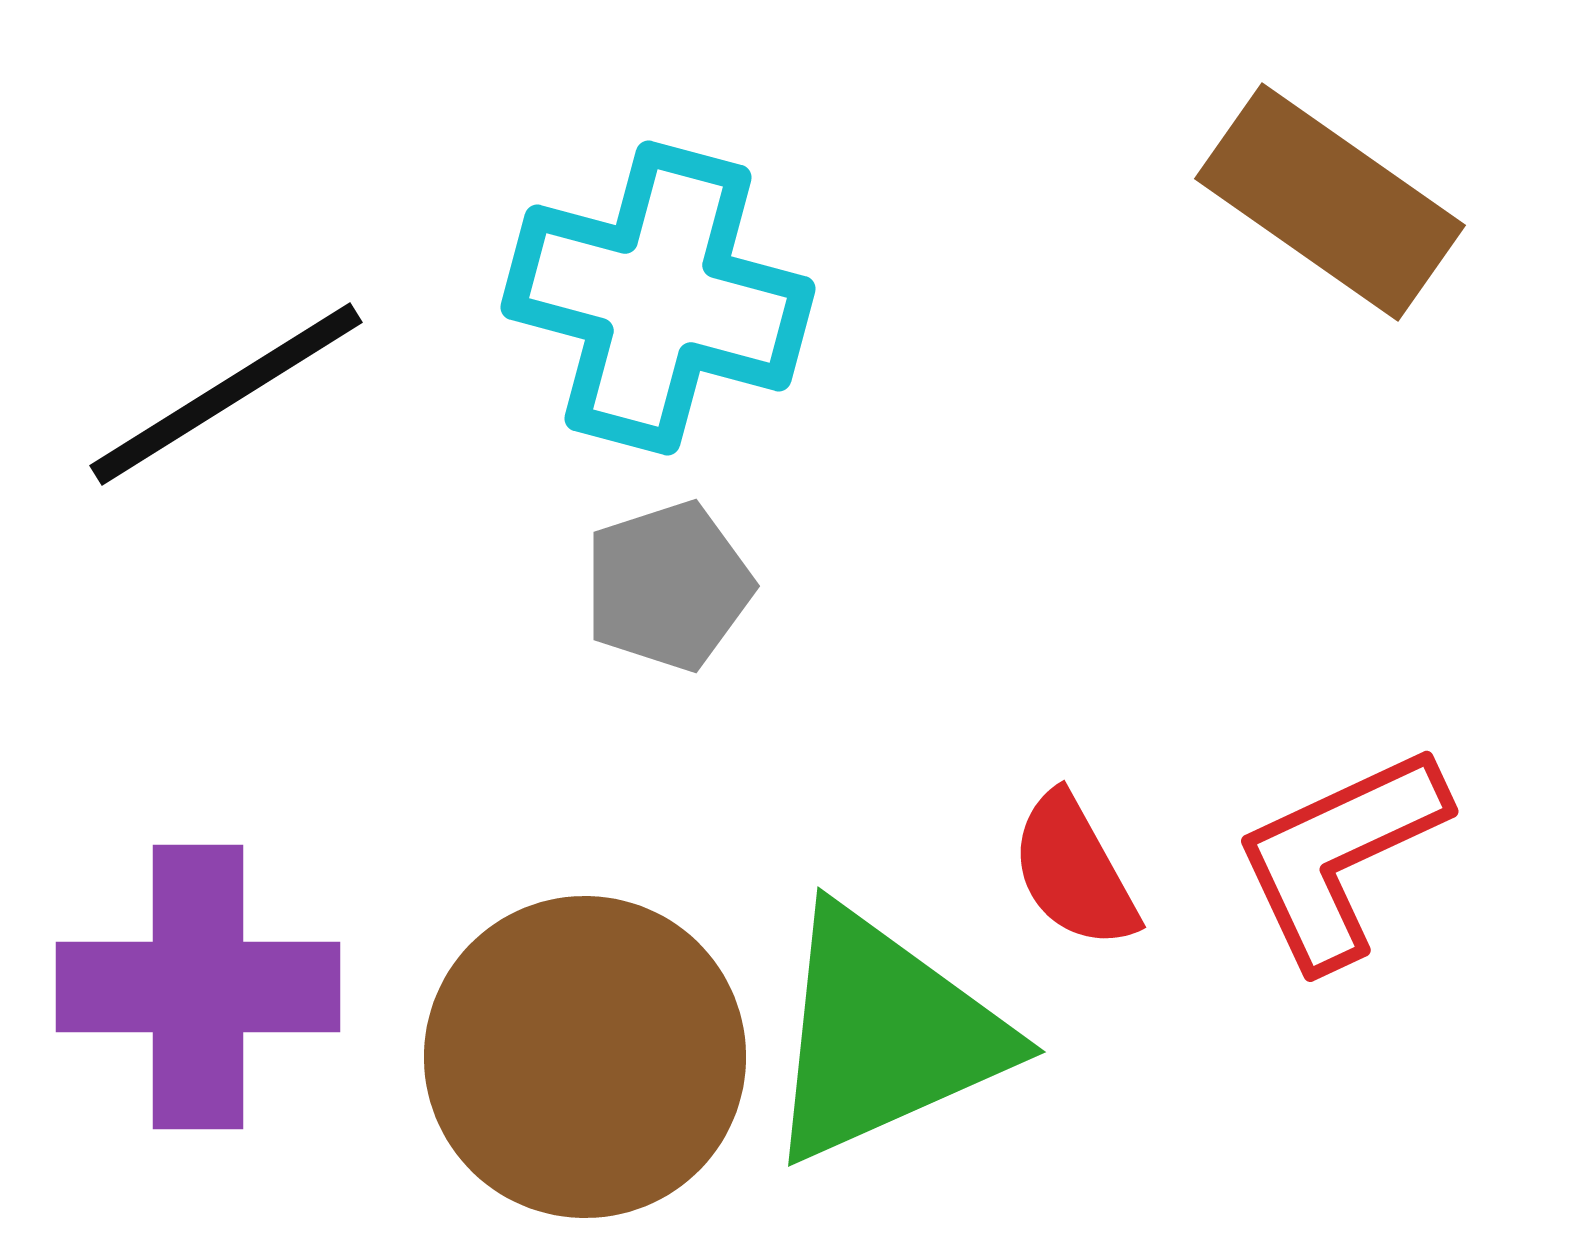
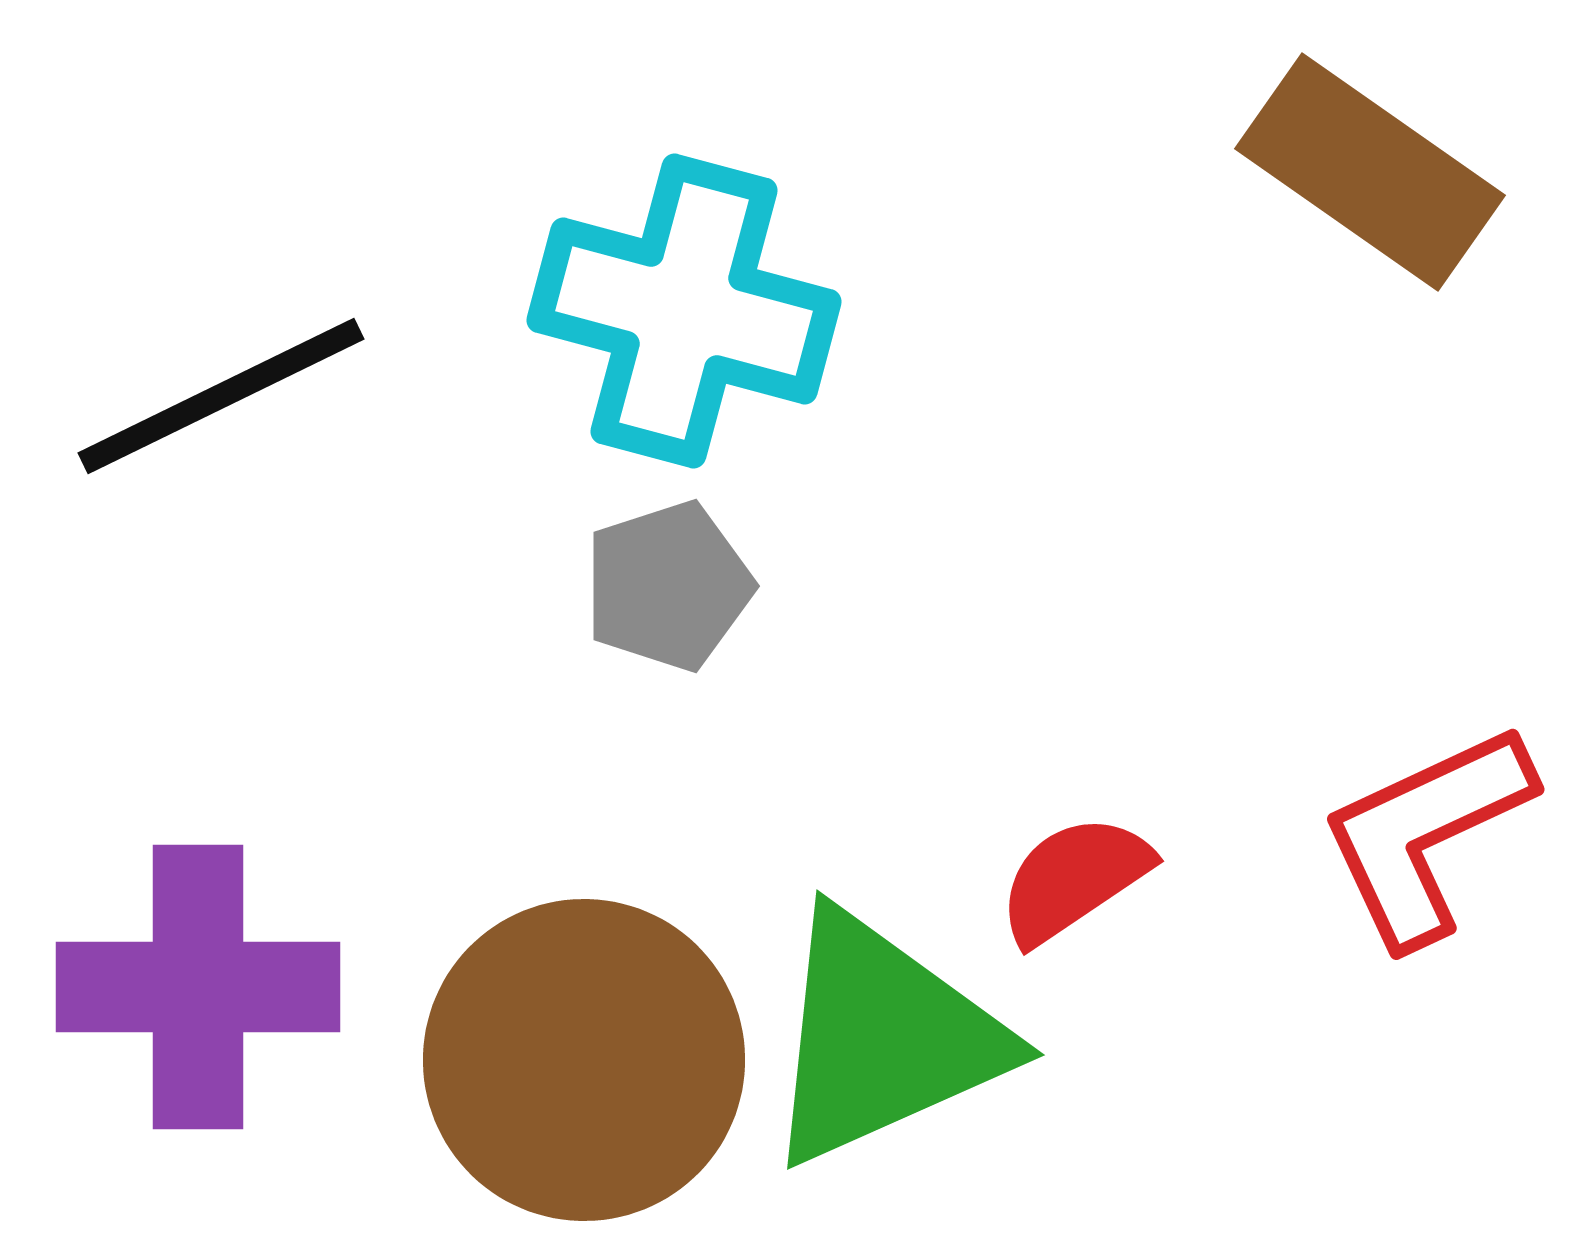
brown rectangle: moved 40 px right, 30 px up
cyan cross: moved 26 px right, 13 px down
black line: moved 5 px left, 2 px down; rotated 6 degrees clockwise
red L-shape: moved 86 px right, 22 px up
red semicircle: moved 8 px down; rotated 85 degrees clockwise
green triangle: moved 1 px left, 3 px down
brown circle: moved 1 px left, 3 px down
